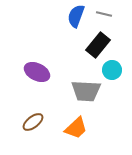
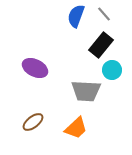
gray line: rotated 35 degrees clockwise
black rectangle: moved 3 px right
purple ellipse: moved 2 px left, 4 px up
